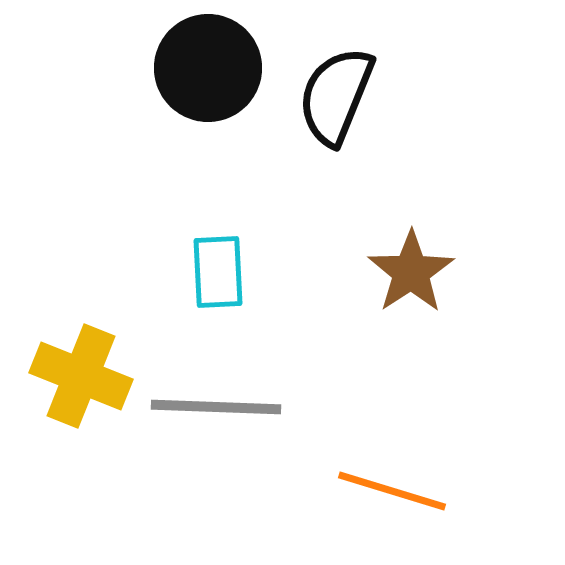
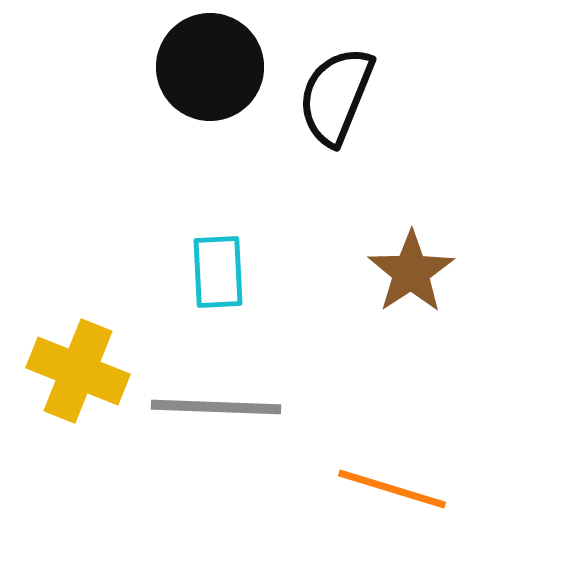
black circle: moved 2 px right, 1 px up
yellow cross: moved 3 px left, 5 px up
orange line: moved 2 px up
